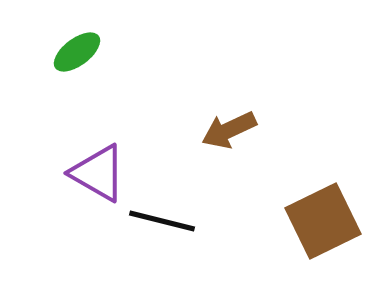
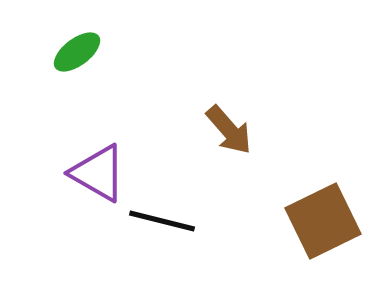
brown arrow: rotated 106 degrees counterclockwise
